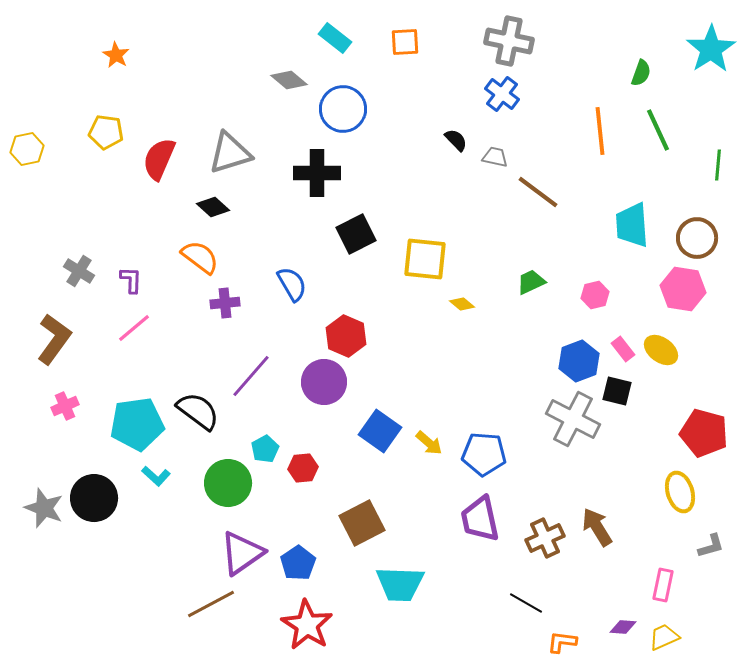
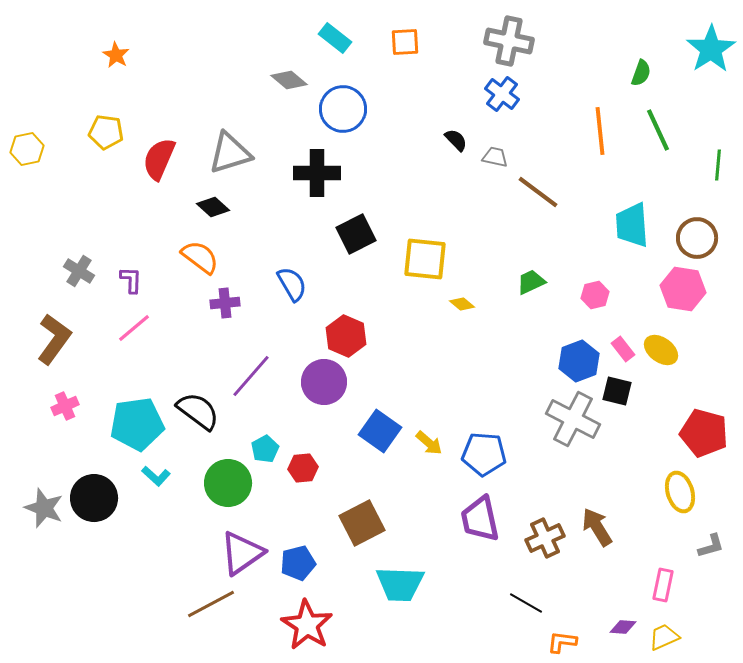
blue pentagon at (298, 563): rotated 20 degrees clockwise
